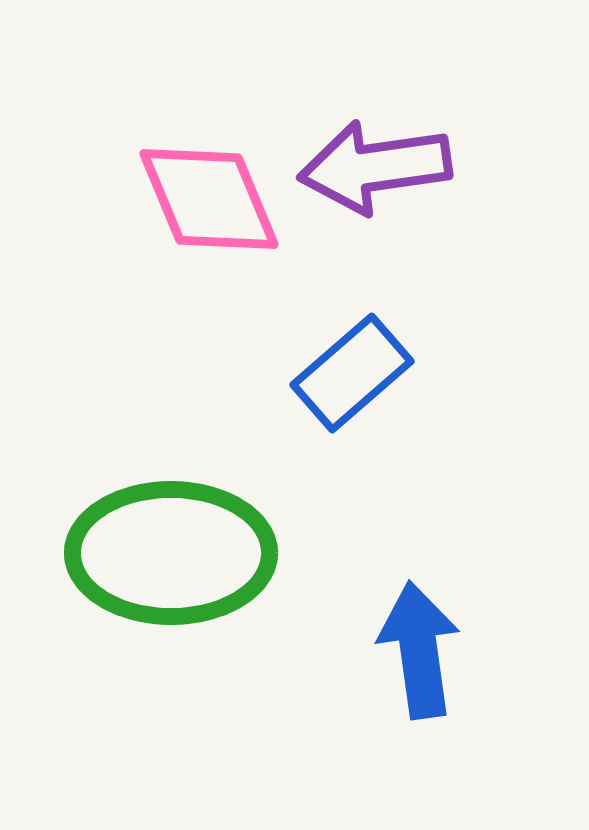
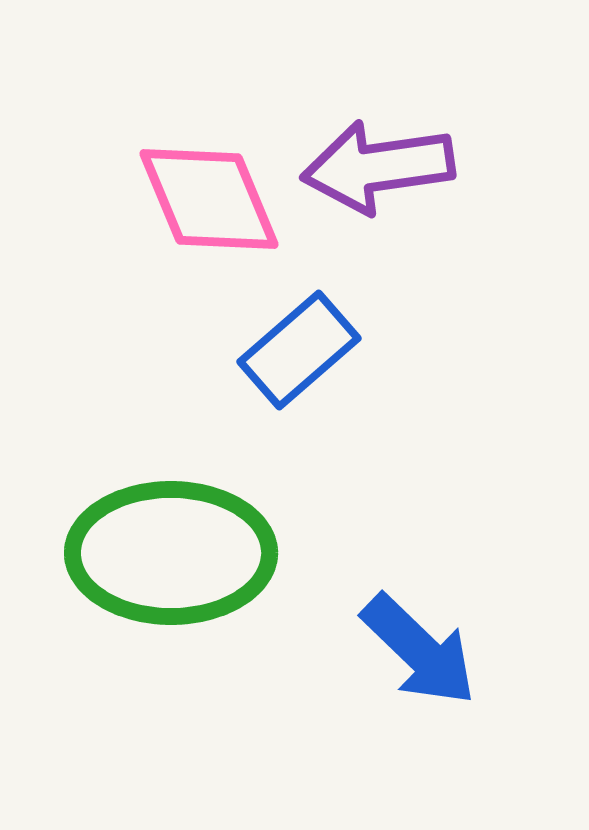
purple arrow: moved 3 px right
blue rectangle: moved 53 px left, 23 px up
blue arrow: rotated 142 degrees clockwise
